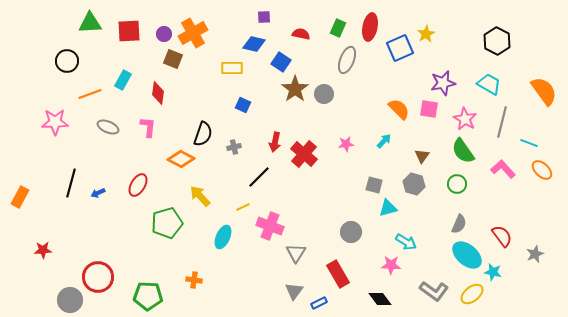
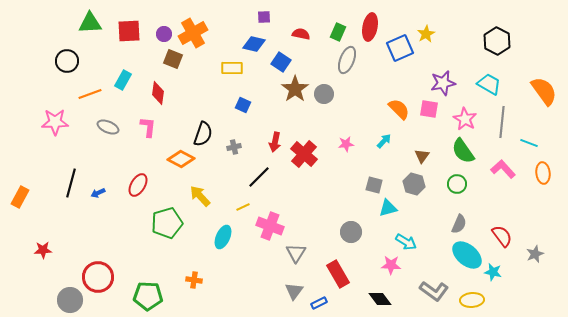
green rectangle at (338, 28): moved 4 px down
gray line at (502, 122): rotated 8 degrees counterclockwise
orange ellipse at (542, 170): moved 1 px right, 3 px down; rotated 40 degrees clockwise
yellow ellipse at (472, 294): moved 6 px down; rotated 35 degrees clockwise
